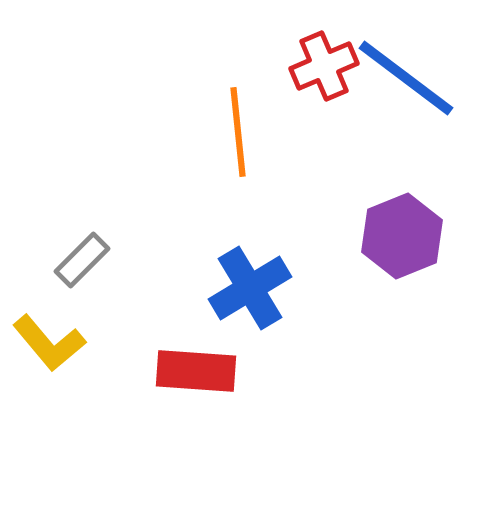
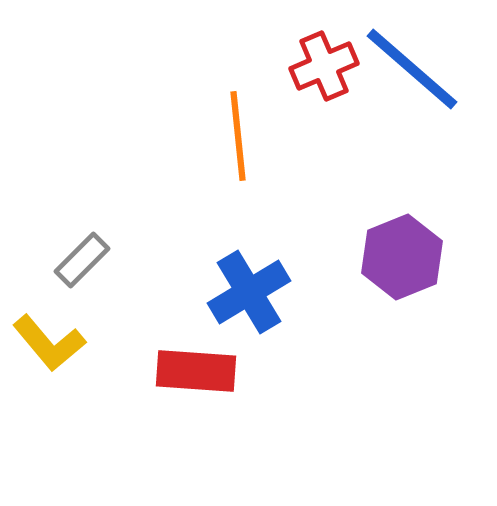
blue line: moved 6 px right, 9 px up; rotated 4 degrees clockwise
orange line: moved 4 px down
purple hexagon: moved 21 px down
blue cross: moved 1 px left, 4 px down
